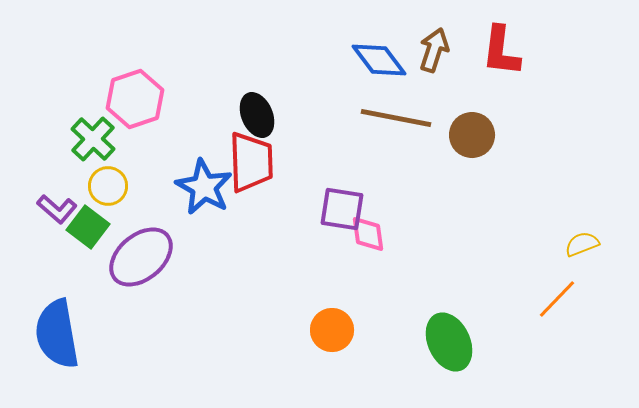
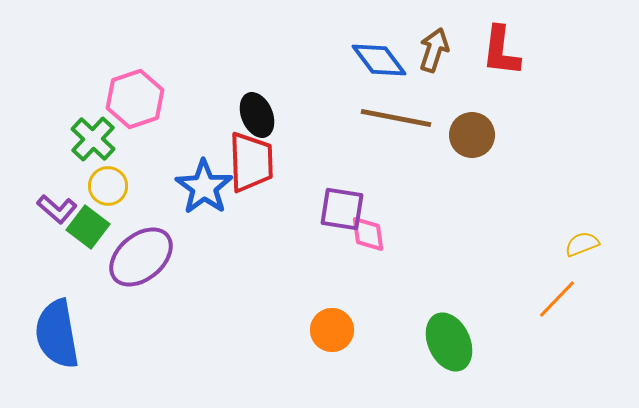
blue star: rotated 6 degrees clockwise
